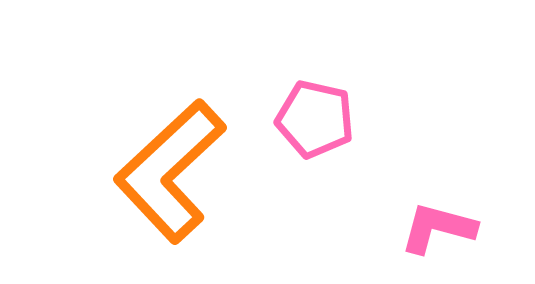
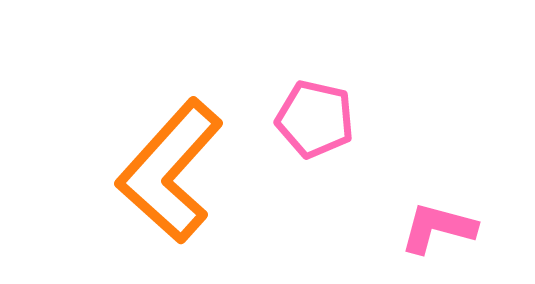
orange L-shape: rotated 5 degrees counterclockwise
